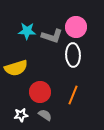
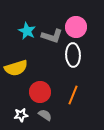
cyan star: rotated 24 degrees clockwise
